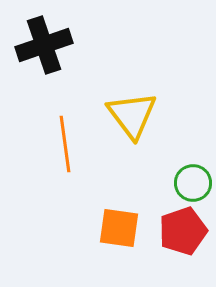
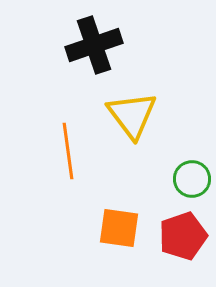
black cross: moved 50 px right
orange line: moved 3 px right, 7 px down
green circle: moved 1 px left, 4 px up
red pentagon: moved 5 px down
